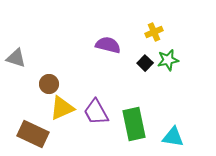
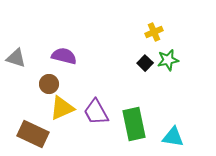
purple semicircle: moved 44 px left, 11 px down
